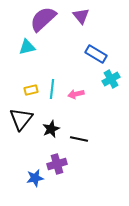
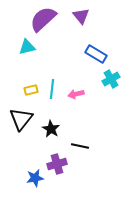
black star: rotated 18 degrees counterclockwise
black line: moved 1 px right, 7 px down
